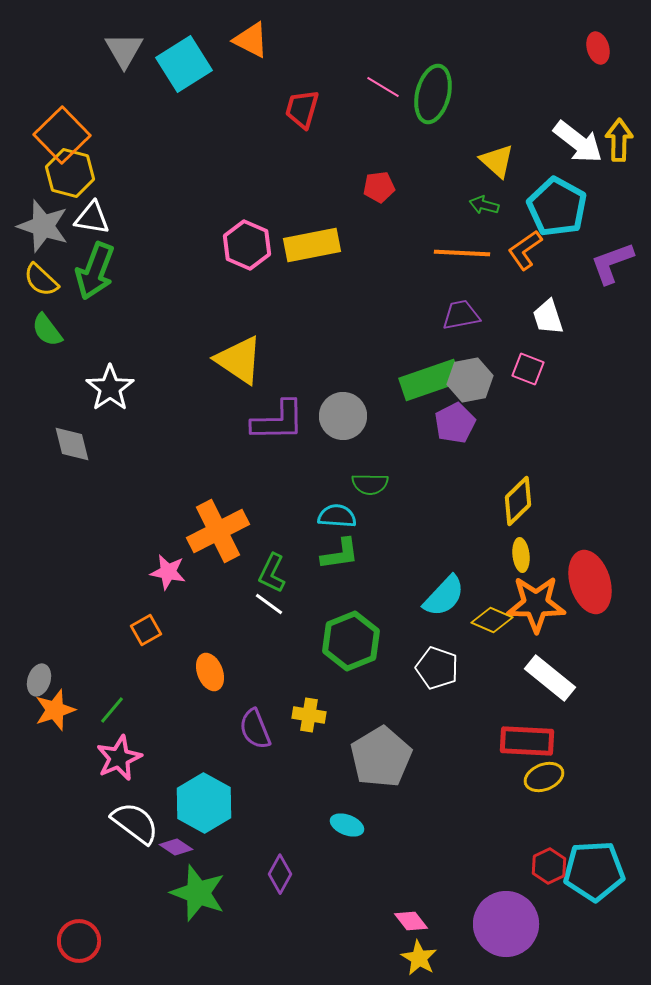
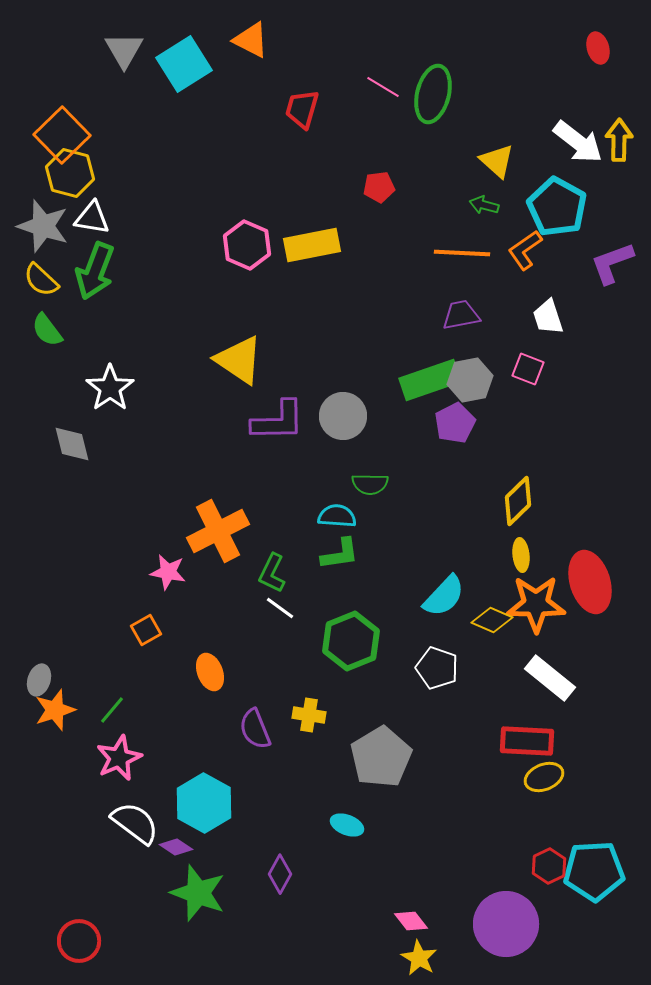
white line at (269, 604): moved 11 px right, 4 px down
